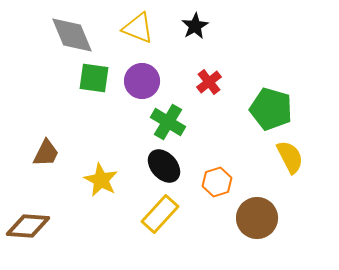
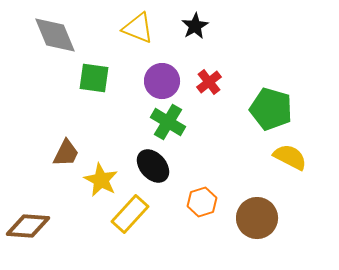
gray diamond: moved 17 px left
purple circle: moved 20 px right
brown trapezoid: moved 20 px right
yellow semicircle: rotated 36 degrees counterclockwise
black ellipse: moved 11 px left
orange hexagon: moved 15 px left, 20 px down
yellow rectangle: moved 30 px left
